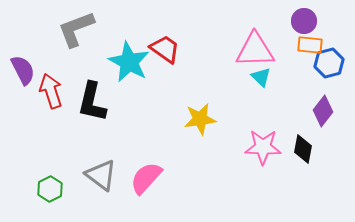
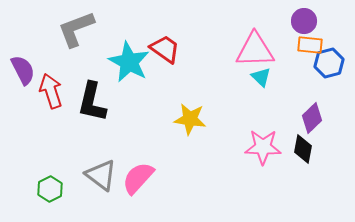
purple diamond: moved 11 px left, 7 px down; rotated 8 degrees clockwise
yellow star: moved 10 px left; rotated 16 degrees clockwise
pink semicircle: moved 8 px left
